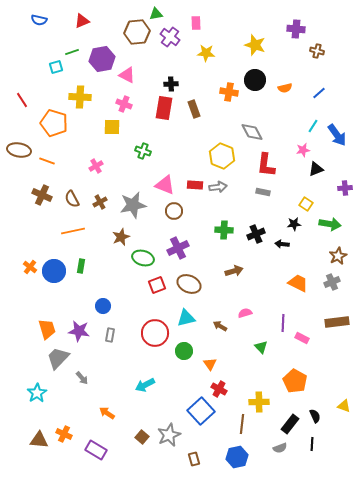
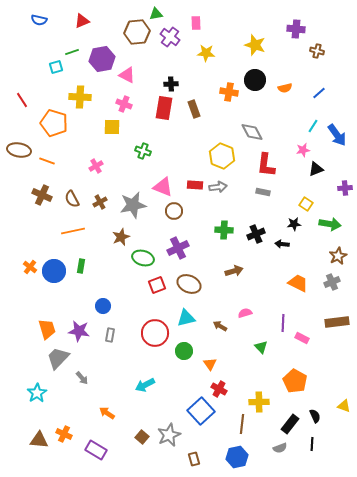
pink triangle at (165, 185): moved 2 px left, 2 px down
